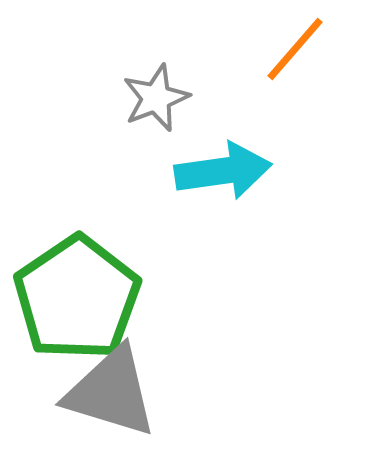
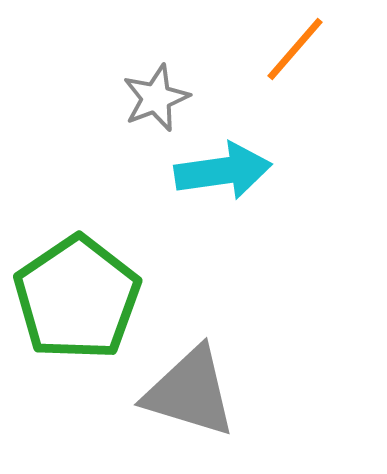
gray triangle: moved 79 px right
